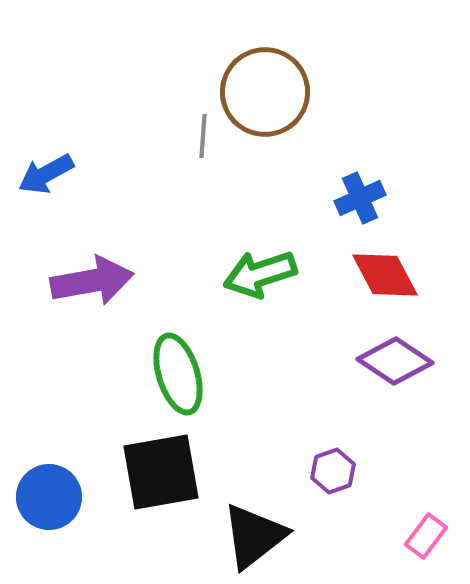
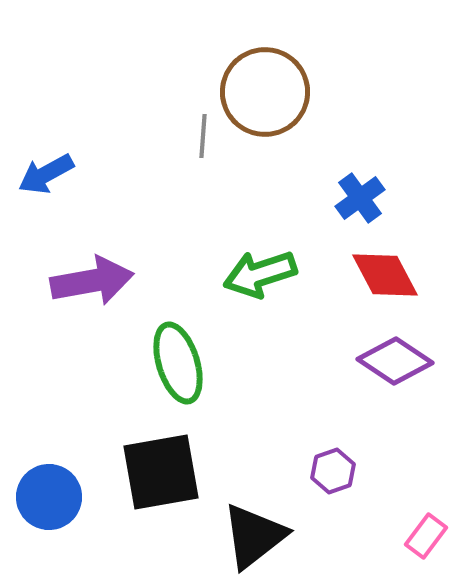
blue cross: rotated 12 degrees counterclockwise
green ellipse: moved 11 px up
